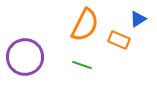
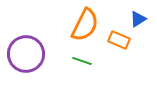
purple circle: moved 1 px right, 3 px up
green line: moved 4 px up
